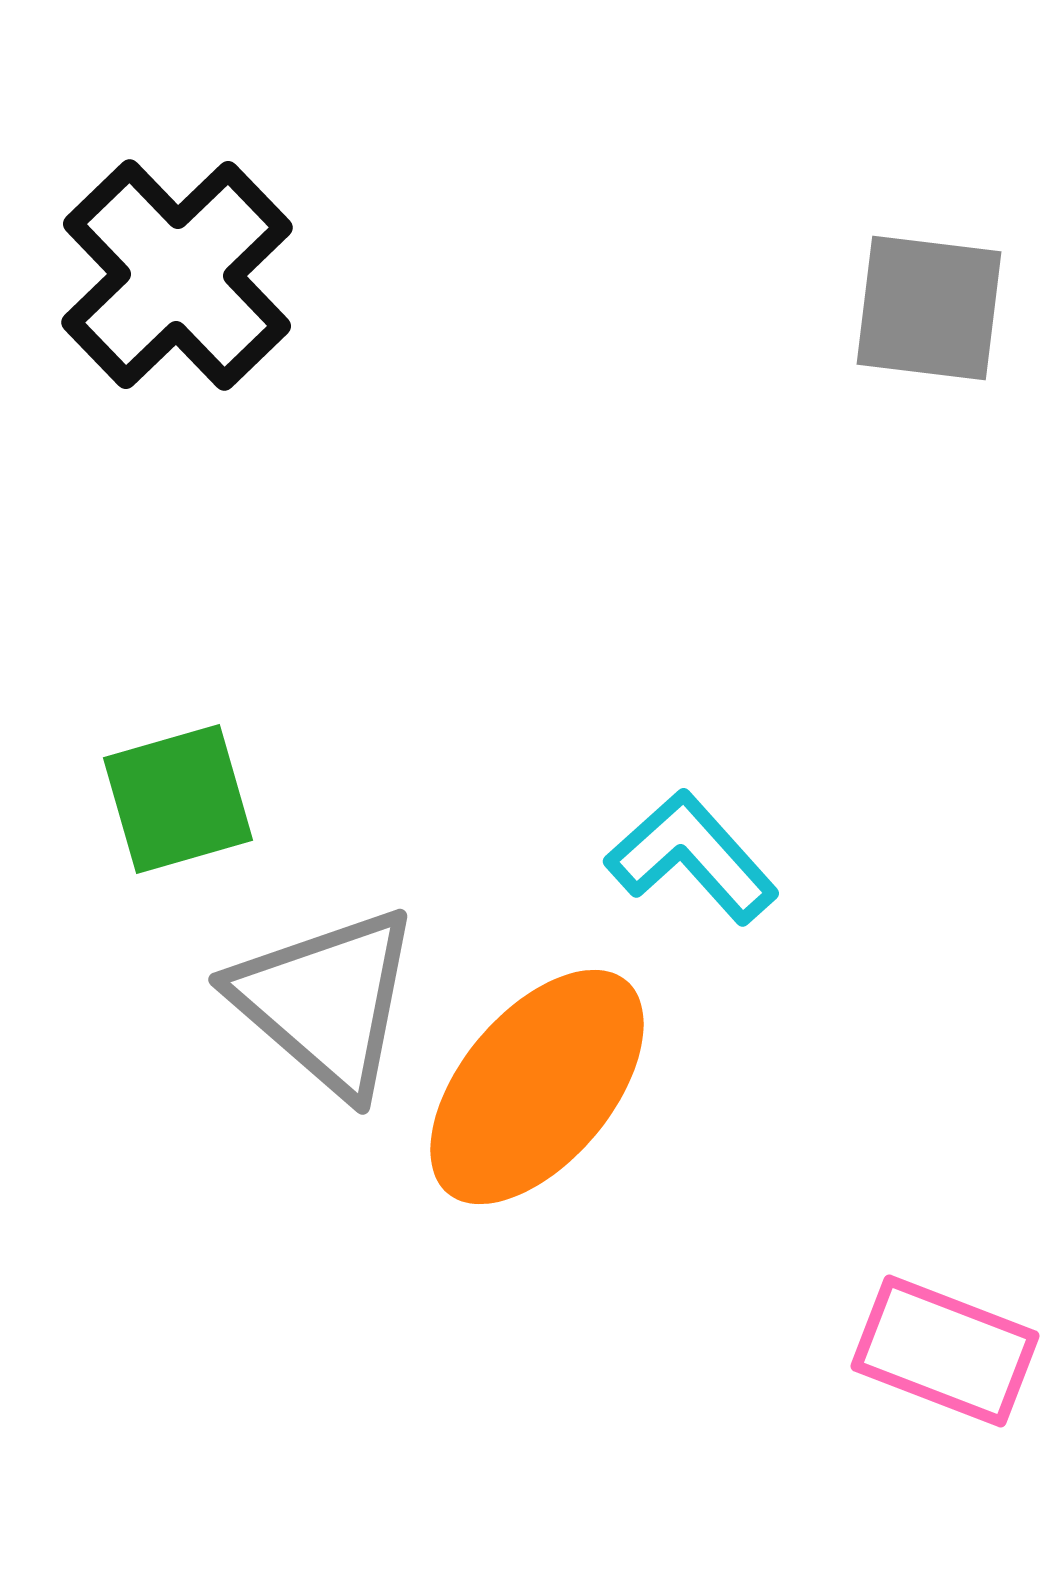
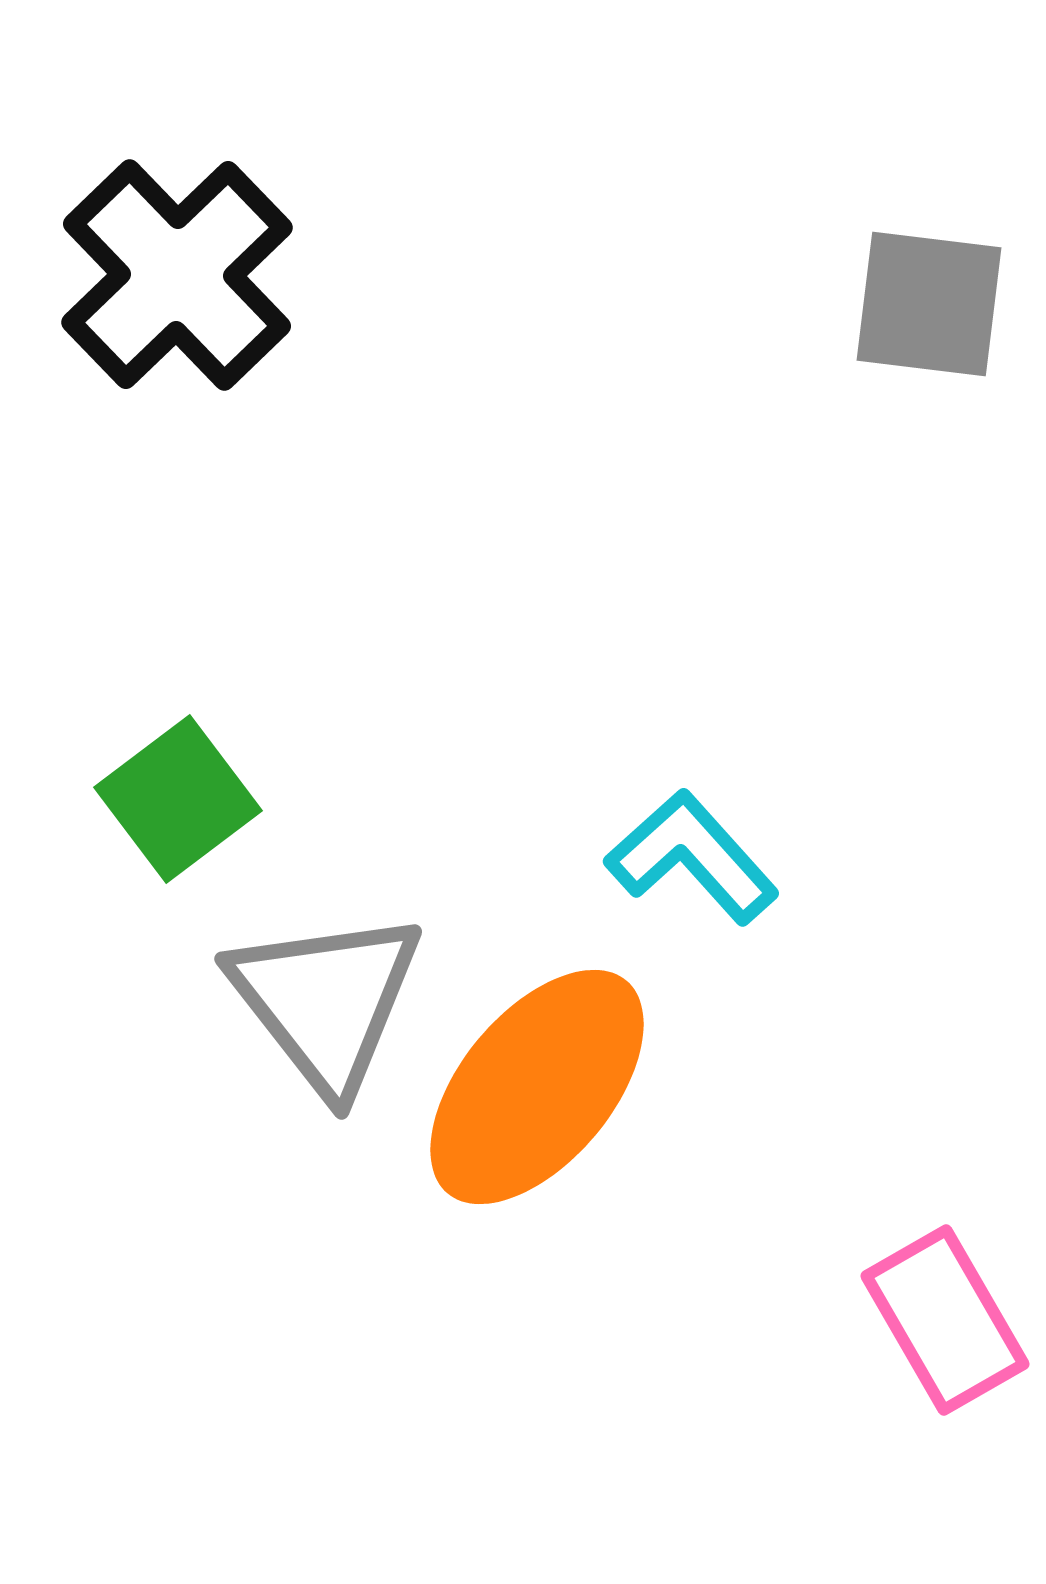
gray square: moved 4 px up
green square: rotated 21 degrees counterclockwise
gray triangle: rotated 11 degrees clockwise
pink rectangle: moved 31 px up; rotated 39 degrees clockwise
